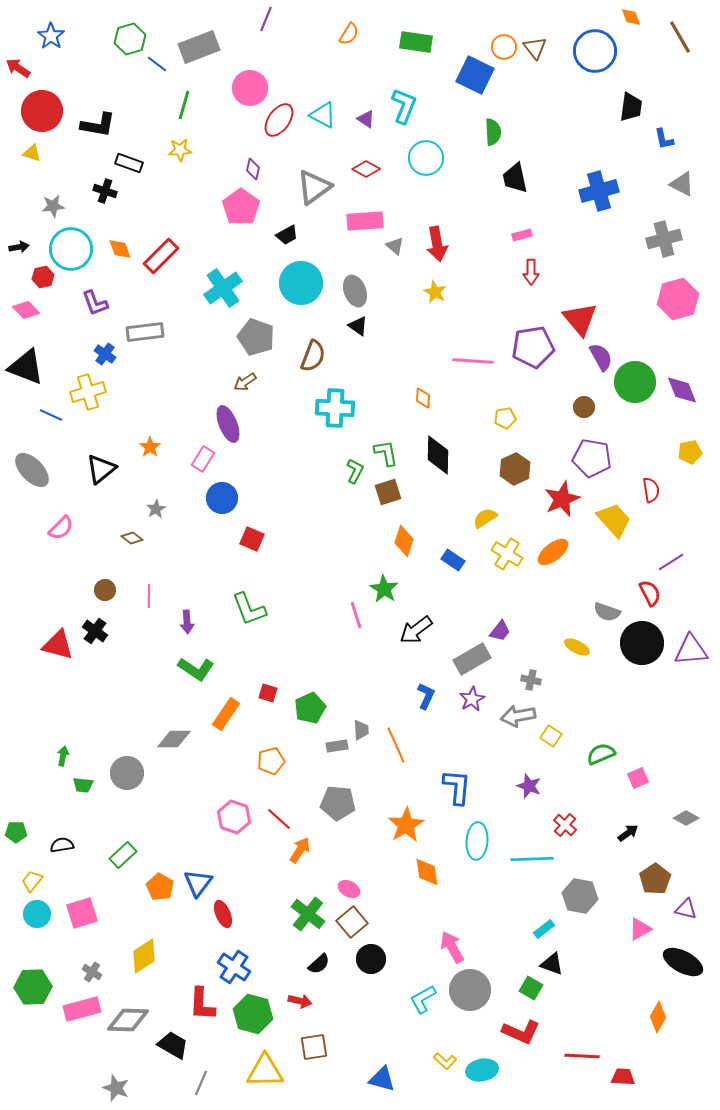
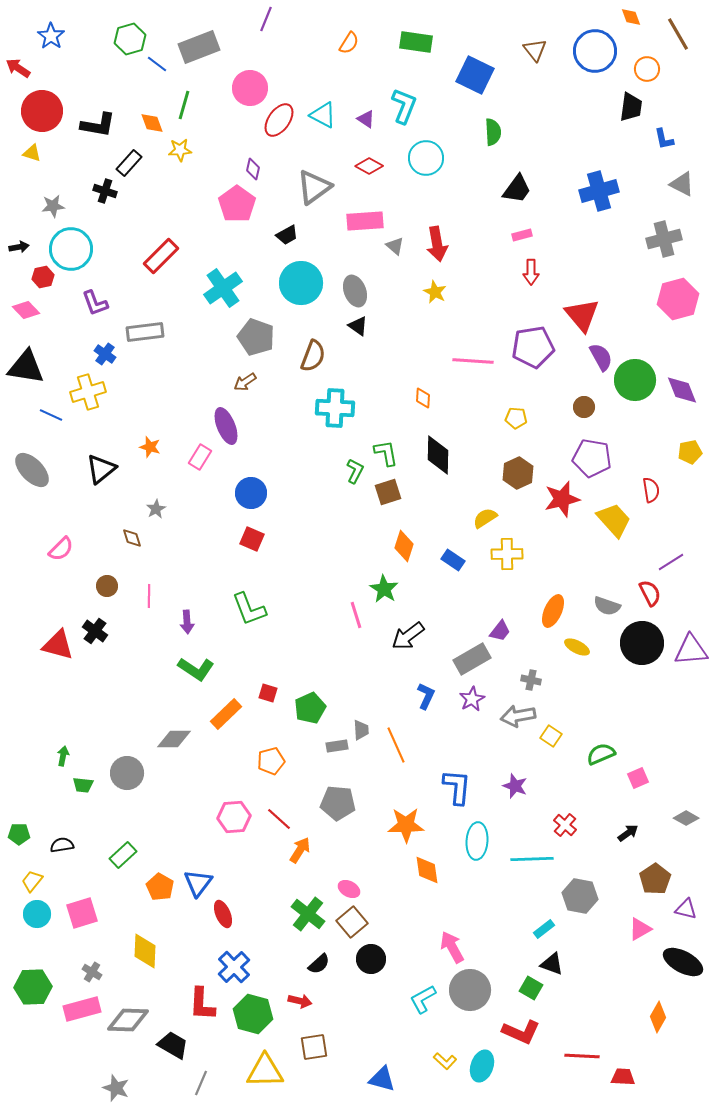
orange semicircle at (349, 34): moved 9 px down
brown line at (680, 37): moved 2 px left, 3 px up
orange circle at (504, 47): moved 143 px right, 22 px down
brown triangle at (535, 48): moved 2 px down
black rectangle at (129, 163): rotated 68 degrees counterclockwise
red diamond at (366, 169): moved 3 px right, 3 px up
black trapezoid at (515, 178): moved 2 px right, 11 px down; rotated 132 degrees counterclockwise
pink pentagon at (241, 207): moved 4 px left, 3 px up
orange diamond at (120, 249): moved 32 px right, 126 px up
red triangle at (580, 319): moved 2 px right, 4 px up
black triangle at (26, 367): rotated 12 degrees counterclockwise
green circle at (635, 382): moved 2 px up
yellow pentagon at (505, 418): moved 11 px right; rotated 15 degrees clockwise
purple ellipse at (228, 424): moved 2 px left, 2 px down
orange star at (150, 447): rotated 20 degrees counterclockwise
pink rectangle at (203, 459): moved 3 px left, 2 px up
brown hexagon at (515, 469): moved 3 px right, 4 px down
blue circle at (222, 498): moved 29 px right, 5 px up
red star at (562, 499): rotated 9 degrees clockwise
pink semicircle at (61, 528): moved 21 px down
brown diamond at (132, 538): rotated 35 degrees clockwise
orange diamond at (404, 541): moved 5 px down
orange ellipse at (553, 552): moved 59 px down; rotated 28 degrees counterclockwise
yellow cross at (507, 554): rotated 32 degrees counterclockwise
brown circle at (105, 590): moved 2 px right, 4 px up
gray semicircle at (607, 612): moved 6 px up
black arrow at (416, 630): moved 8 px left, 6 px down
orange rectangle at (226, 714): rotated 12 degrees clockwise
purple star at (529, 786): moved 14 px left
pink hexagon at (234, 817): rotated 24 degrees counterclockwise
orange star at (406, 825): rotated 30 degrees clockwise
green pentagon at (16, 832): moved 3 px right, 2 px down
orange diamond at (427, 872): moved 2 px up
yellow diamond at (144, 956): moved 1 px right, 5 px up; rotated 54 degrees counterclockwise
blue cross at (234, 967): rotated 12 degrees clockwise
cyan ellipse at (482, 1070): moved 4 px up; rotated 60 degrees counterclockwise
